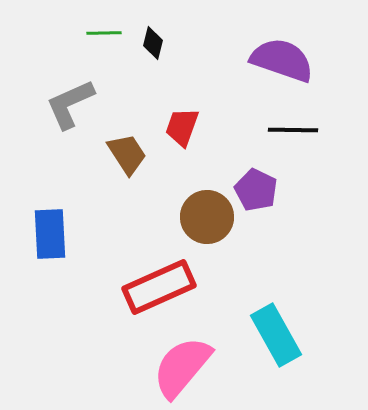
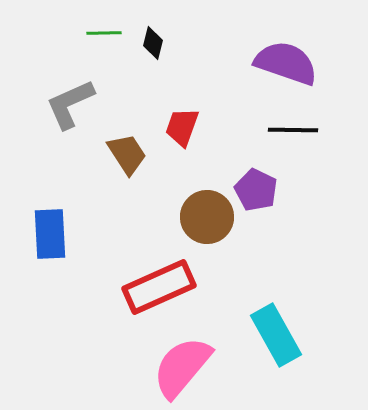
purple semicircle: moved 4 px right, 3 px down
